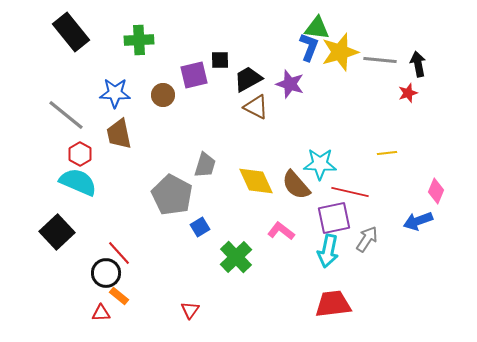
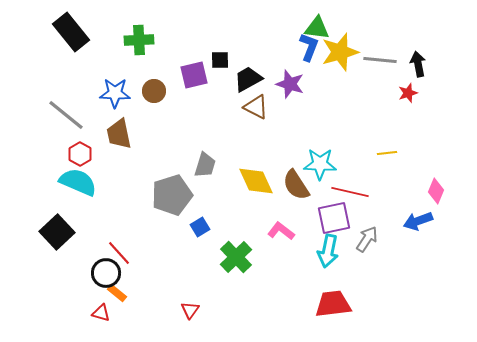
brown circle at (163, 95): moved 9 px left, 4 px up
brown semicircle at (296, 185): rotated 8 degrees clockwise
gray pentagon at (172, 195): rotated 27 degrees clockwise
orange rectangle at (119, 296): moved 2 px left, 3 px up
red triangle at (101, 313): rotated 18 degrees clockwise
